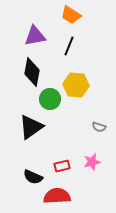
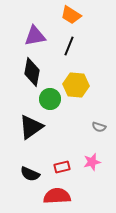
red rectangle: moved 1 px down
black semicircle: moved 3 px left, 3 px up
